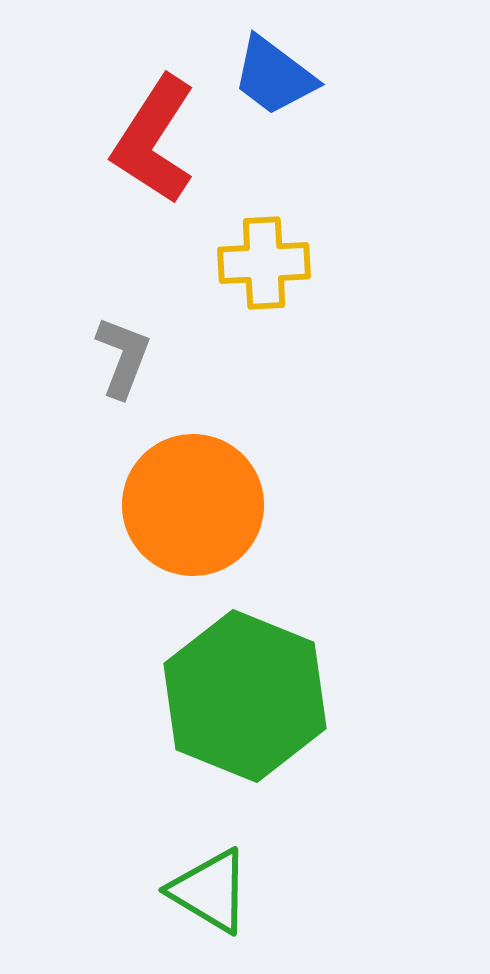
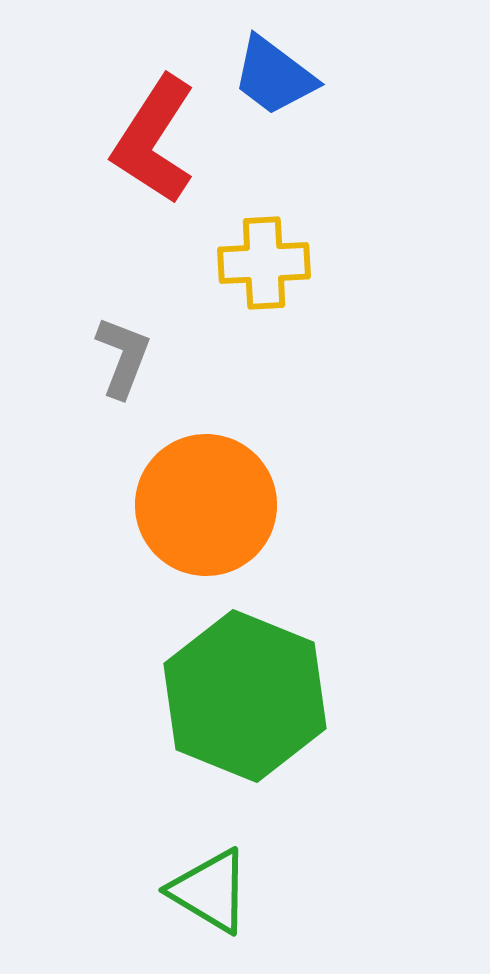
orange circle: moved 13 px right
